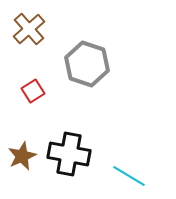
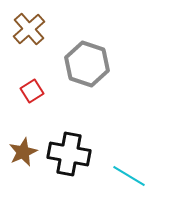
red square: moved 1 px left
brown star: moved 1 px right, 4 px up
